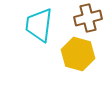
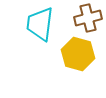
cyan trapezoid: moved 1 px right, 1 px up
